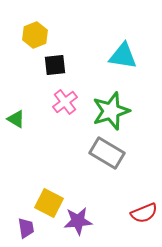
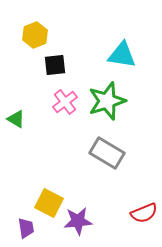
cyan triangle: moved 1 px left, 1 px up
green star: moved 4 px left, 10 px up
